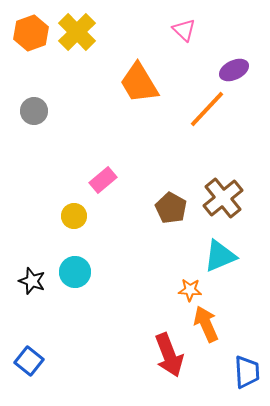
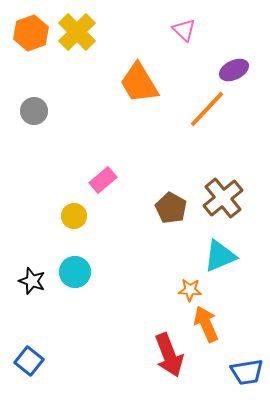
blue trapezoid: rotated 84 degrees clockwise
